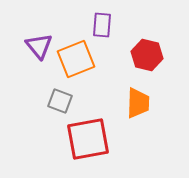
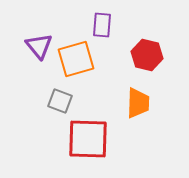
orange square: rotated 6 degrees clockwise
red square: rotated 12 degrees clockwise
